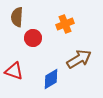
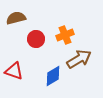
brown semicircle: moved 1 px left, 1 px down; rotated 72 degrees clockwise
orange cross: moved 11 px down
red circle: moved 3 px right, 1 px down
blue diamond: moved 2 px right, 3 px up
